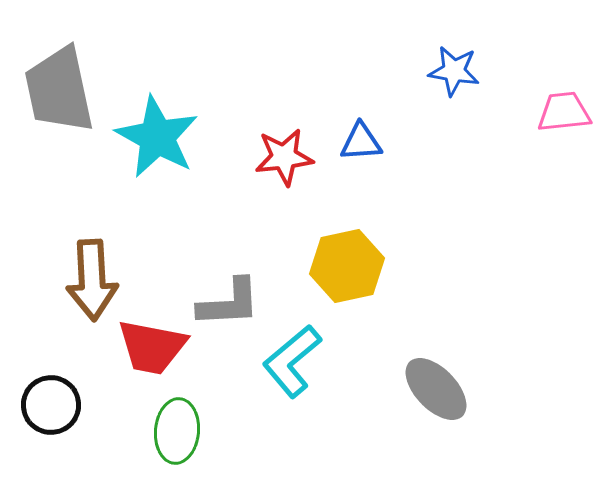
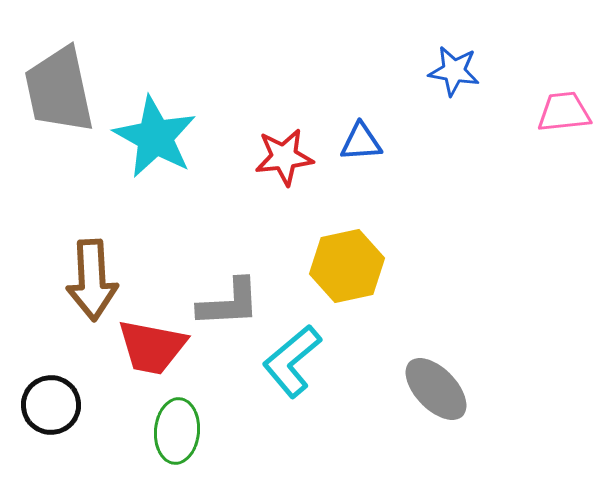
cyan star: moved 2 px left
